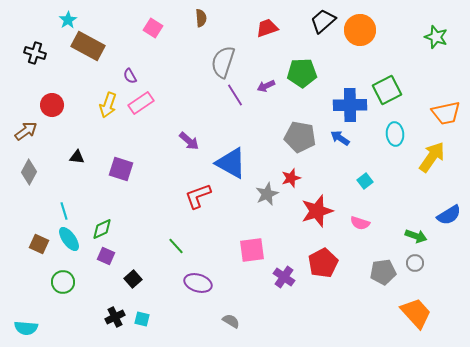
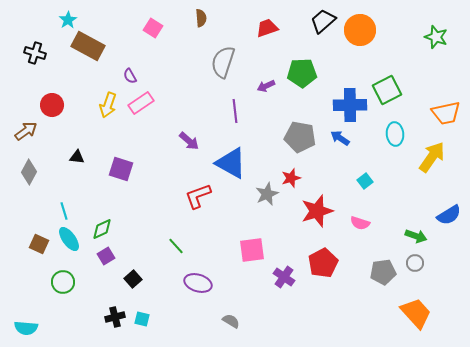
purple line at (235, 95): moved 16 px down; rotated 25 degrees clockwise
purple square at (106, 256): rotated 36 degrees clockwise
black cross at (115, 317): rotated 12 degrees clockwise
